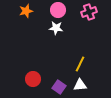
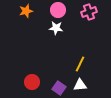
red circle: moved 1 px left, 3 px down
purple square: moved 1 px down
